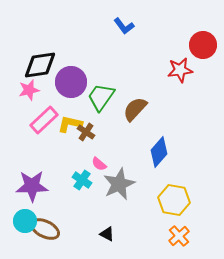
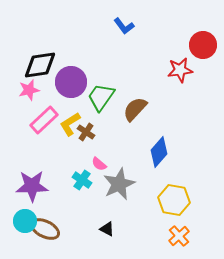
yellow L-shape: rotated 45 degrees counterclockwise
black triangle: moved 5 px up
